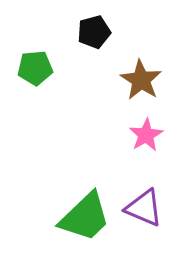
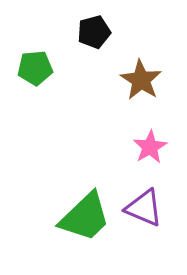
pink star: moved 4 px right, 12 px down
